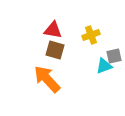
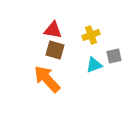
cyan triangle: moved 10 px left, 1 px up
